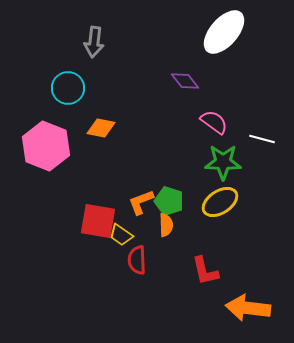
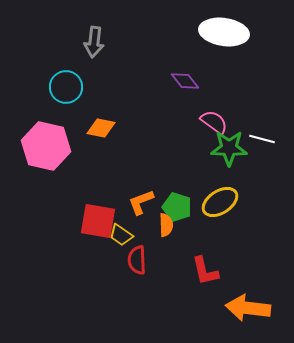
white ellipse: rotated 57 degrees clockwise
cyan circle: moved 2 px left, 1 px up
pink hexagon: rotated 9 degrees counterclockwise
green star: moved 6 px right, 14 px up
green pentagon: moved 8 px right, 6 px down
